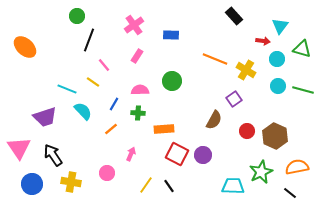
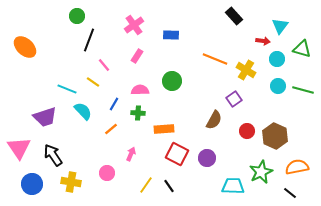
purple circle at (203, 155): moved 4 px right, 3 px down
